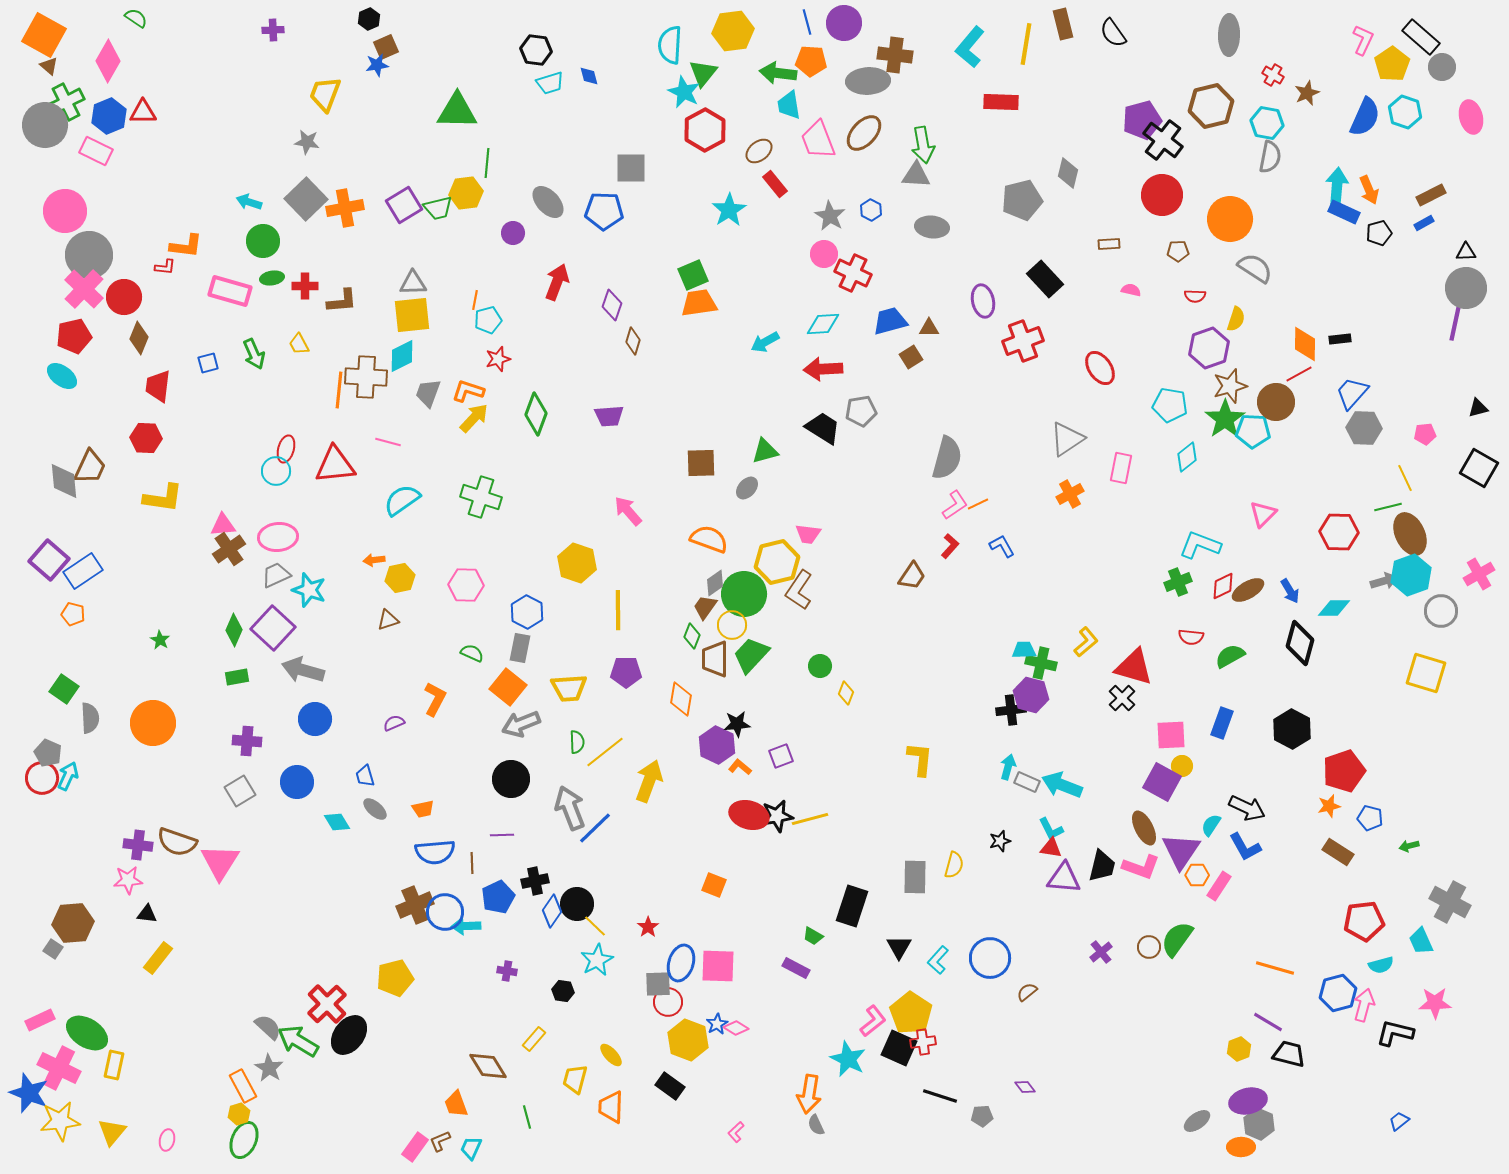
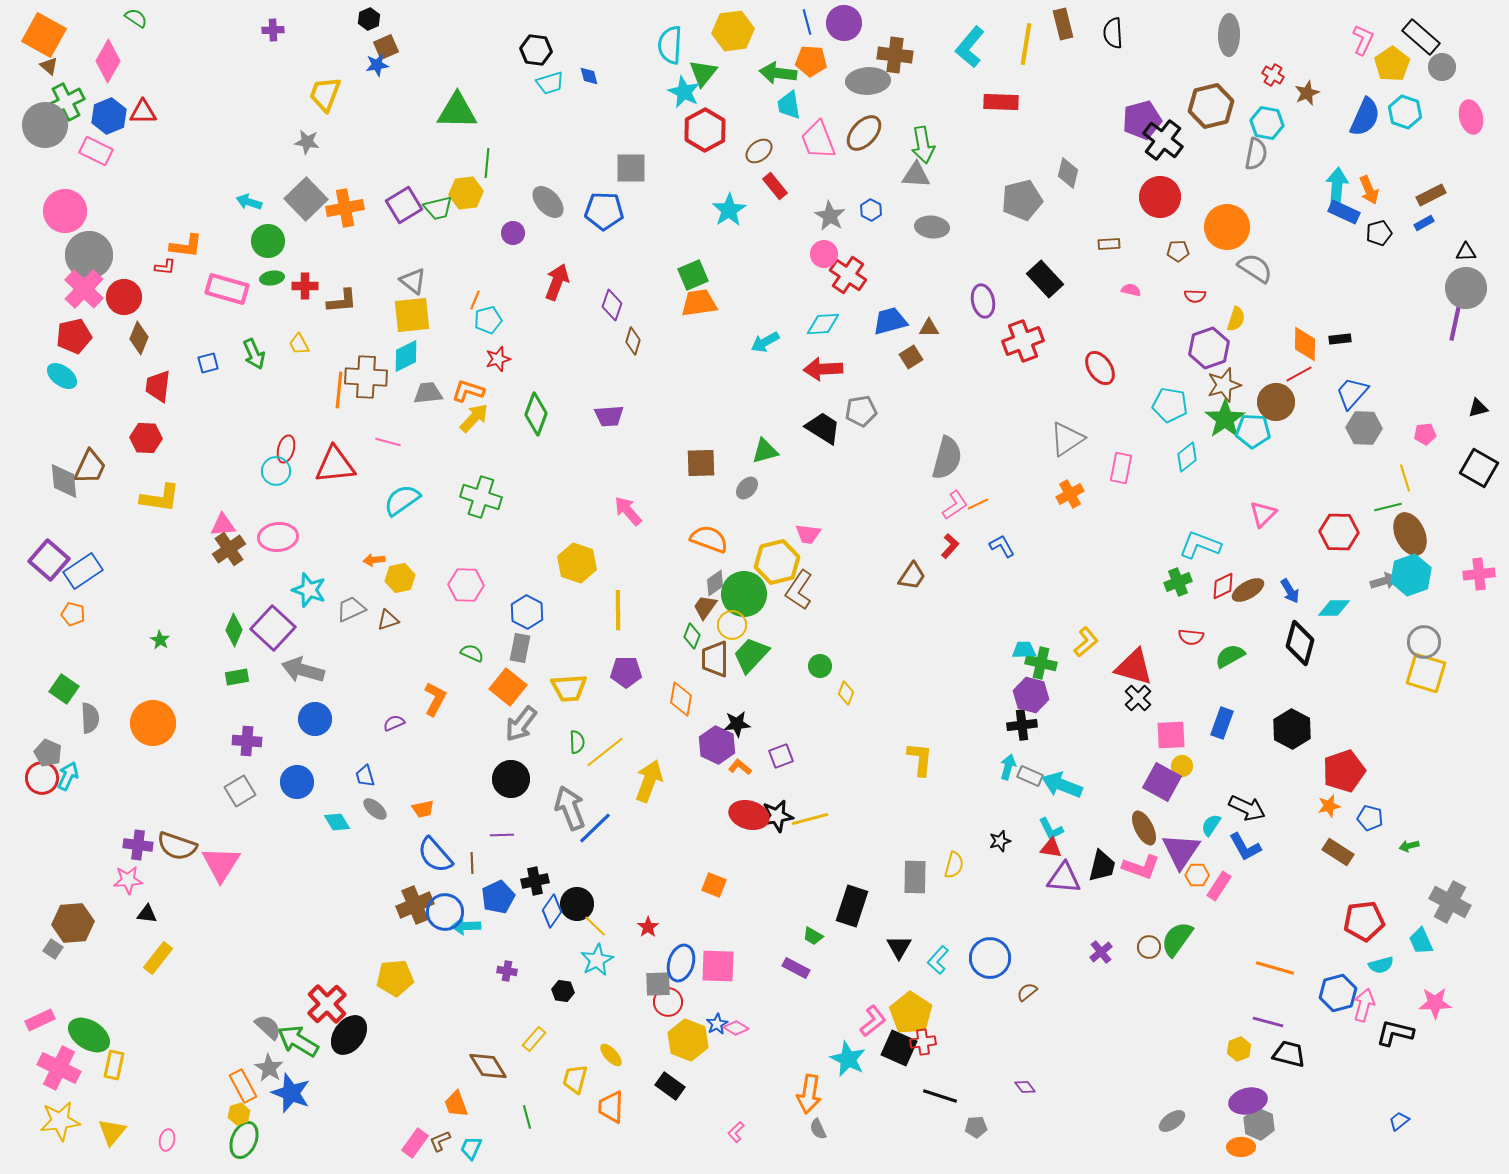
black semicircle at (1113, 33): rotated 32 degrees clockwise
gray semicircle at (1270, 157): moved 14 px left, 3 px up
red rectangle at (775, 184): moved 2 px down
red circle at (1162, 195): moved 2 px left, 2 px down
orange circle at (1230, 219): moved 3 px left, 8 px down
green circle at (263, 241): moved 5 px right
red cross at (853, 273): moved 5 px left, 2 px down; rotated 9 degrees clockwise
gray triangle at (413, 283): moved 2 px up; rotated 40 degrees clockwise
pink rectangle at (230, 291): moved 3 px left, 2 px up
orange line at (475, 300): rotated 12 degrees clockwise
cyan diamond at (402, 356): moved 4 px right
brown star at (1230, 386): moved 6 px left, 1 px up
gray trapezoid at (428, 393): rotated 64 degrees clockwise
yellow line at (1405, 478): rotated 8 degrees clockwise
yellow L-shape at (163, 498): moved 3 px left
pink cross at (1479, 574): rotated 24 degrees clockwise
gray trapezoid at (276, 575): moved 75 px right, 34 px down
gray circle at (1441, 611): moved 17 px left, 31 px down
black cross at (1122, 698): moved 16 px right
black cross at (1011, 710): moved 11 px right, 15 px down
gray arrow at (521, 724): rotated 30 degrees counterclockwise
gray rectangle at (1027, 782): moved 3 px right, 6 px up
brown semicircle at (177, 842): moved 4 px down
blue semicircle at (435, 852): moved 3 px down; rotated 54 degrees clockwise
pink triangle at (220, 862): moved 1 px right, 2 px down
yellow pentagon at (395, 978): rotated 9 degrees clockwise
purple line at (1268, 1022): rotated 16 degrees counterclockwise
green ellipse at (87, 1033): moved 2 px right, 2 px down
blue star at (29, 1093): moved 262 px right
gray pentagon at (982, 1116): moved 6 px left, 11 px down
gray ellipse at (1197, 1121): moved 25 px left
gray semicircle at (816, 1125): moved 2 px right, 4 px down
pink rectangle at (415, 1147): moved 4 px up
